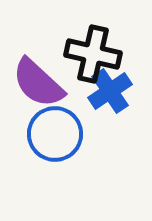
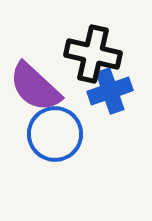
purple semicircle: moved 3 px left, 4 px down
blue cross: rotated 15 degrees clockwise
